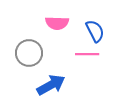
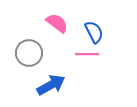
pink semicircle: rotated 145 degrees counterclockwise
blue semicircle: moved 1 px left, 1 px down
